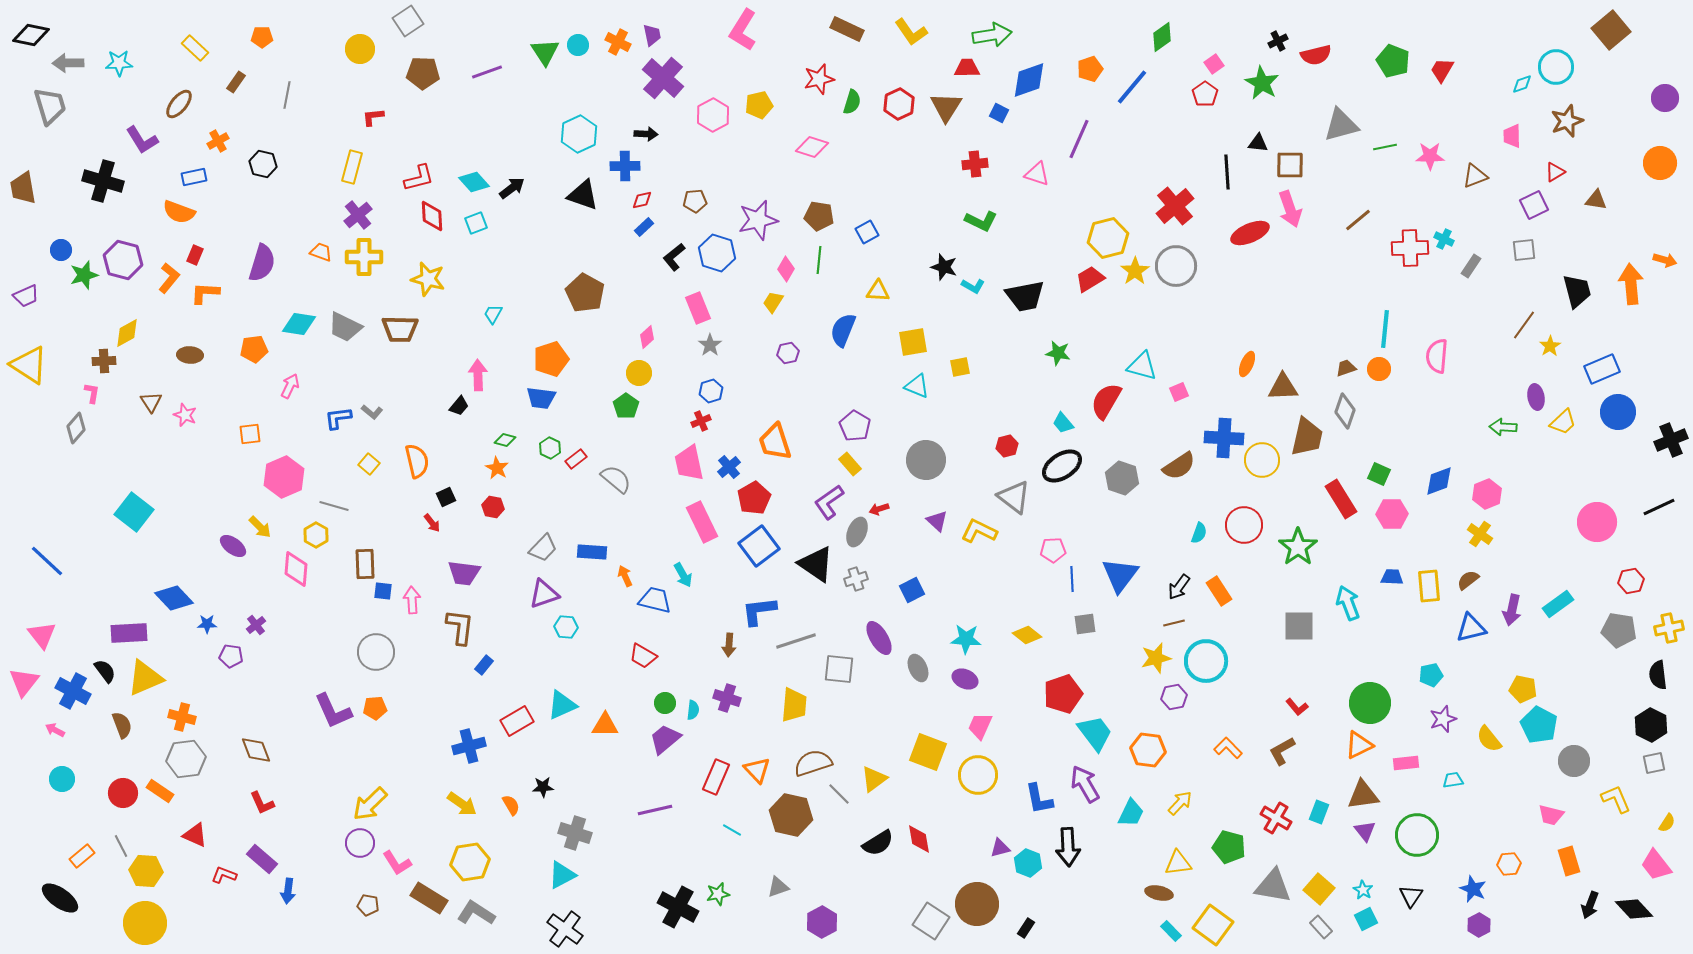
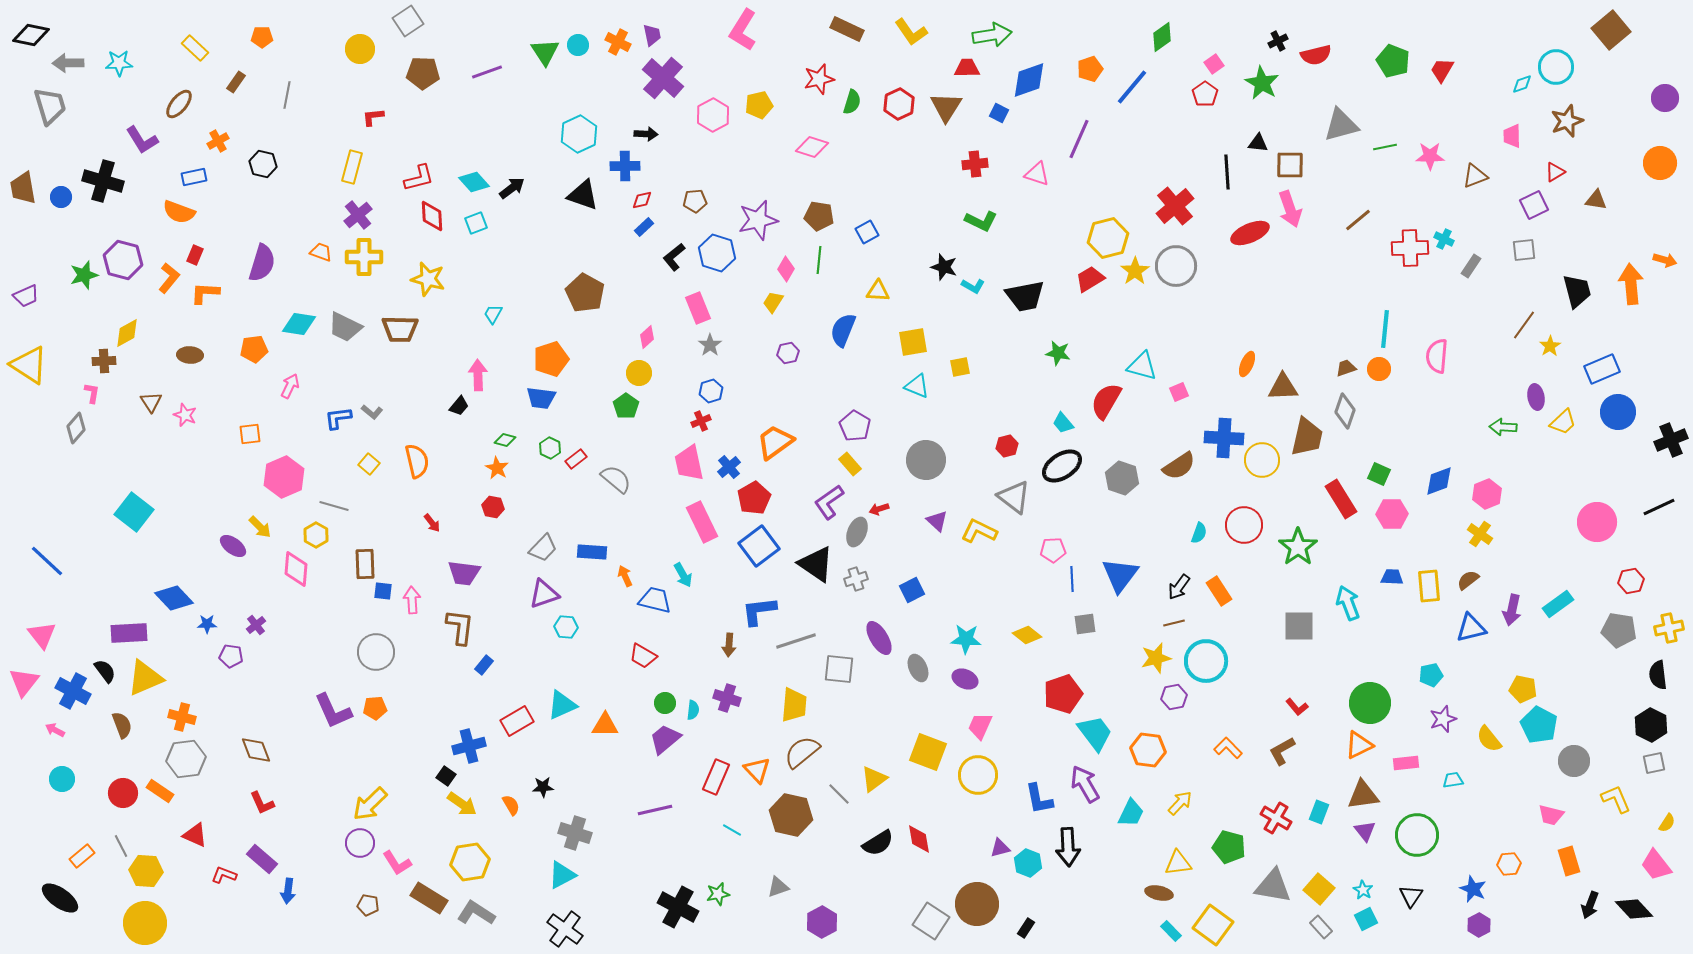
blue circle at (61, 250): moved 53 px up
orange trapezoid at (775, 442): rotated 72 degrees clockwise
black square at (446, 497): moved 279 px down; rotated 30 degrees counterclockwise
brown semicircle at (813, 763): moved 11 px left, 11 px up; rotated 21 degrees counterclockwise
